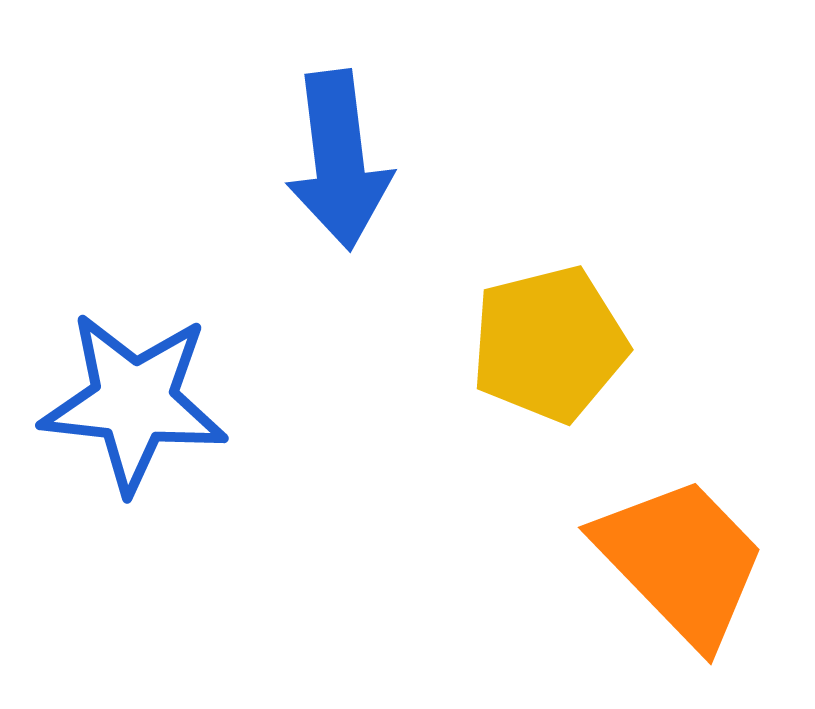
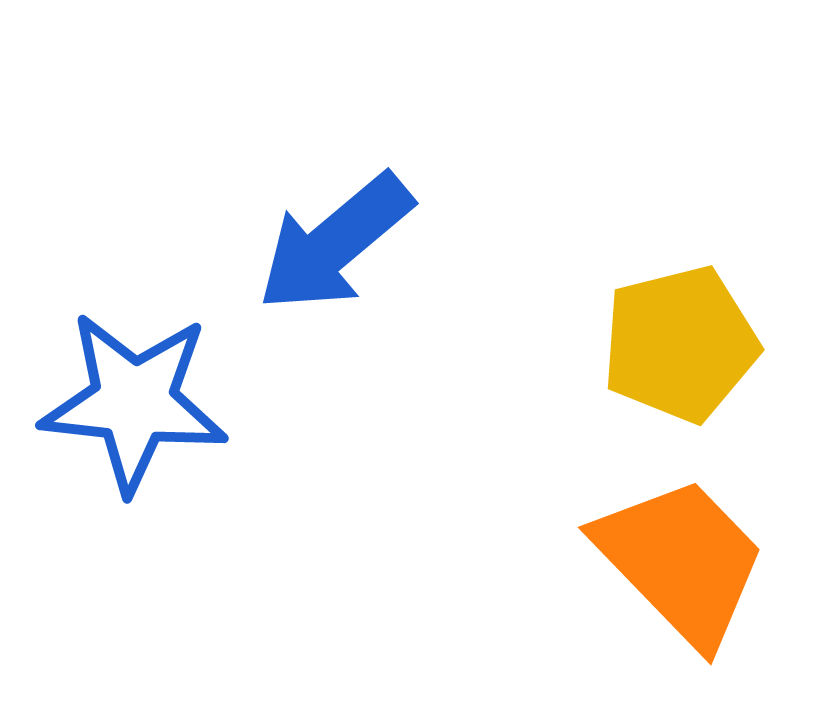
blue arrow: moved 4 px left, 83 px down; rotated 57 degrees clockwise
yellow pentagon: moved 131 px right
